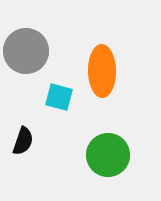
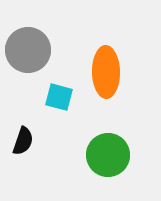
gray circle: moved 2 px right, 1 px up
orange ellipse: moved 4 px right, 1 px down
